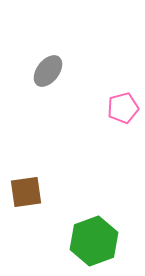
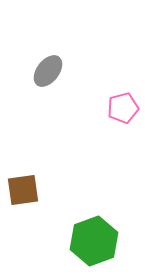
brown square: moved 3 px left, 2 px up
